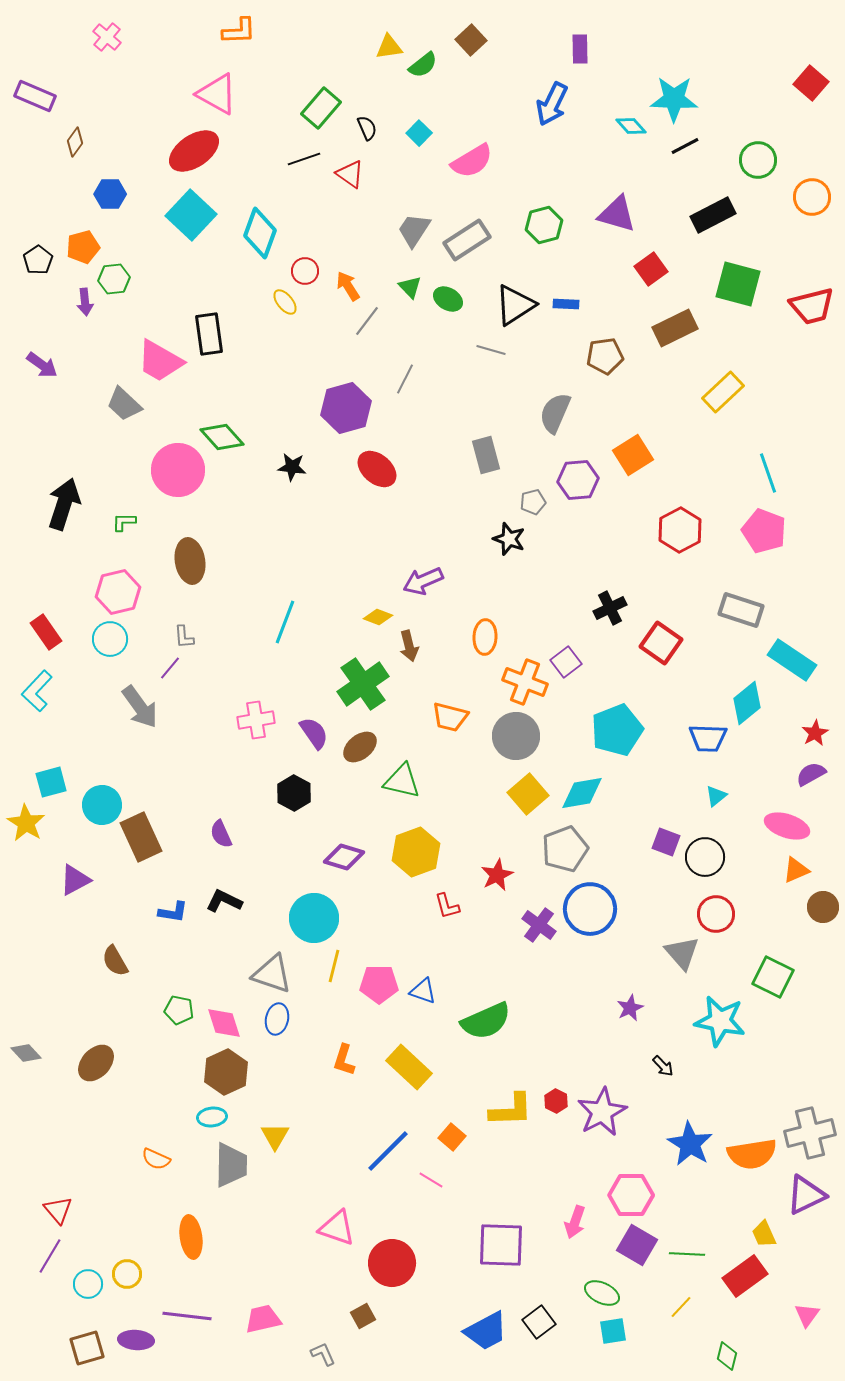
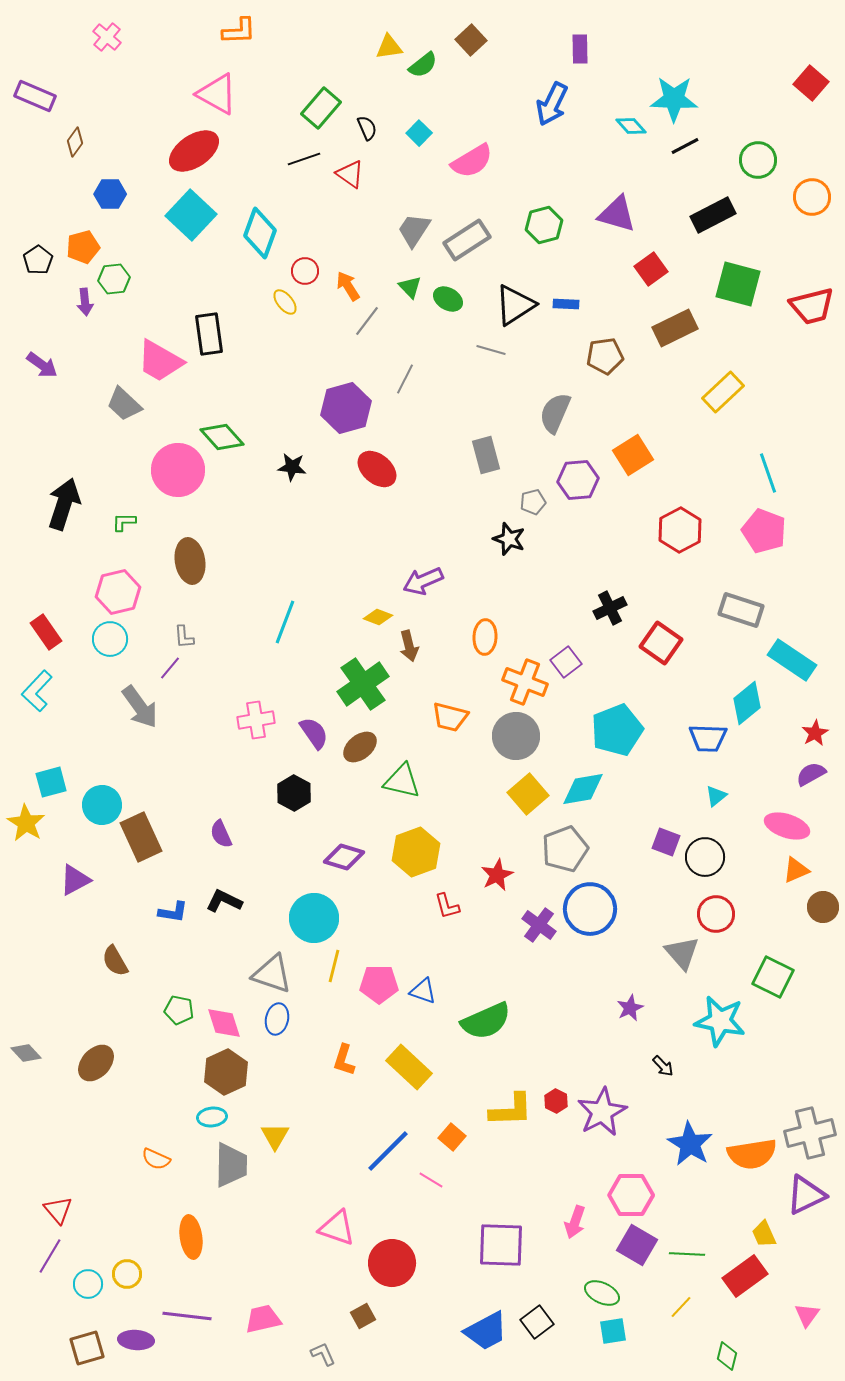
cyan diamond at (582, 793): moved 1 px right, 4 px up
black square at (539, 1322): moved 2 px left
